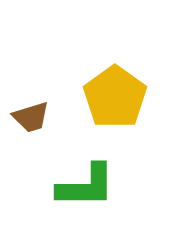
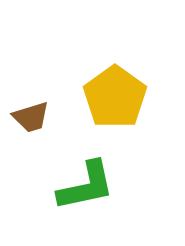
green L-shape: rotated 12 degrees counterclockwise
